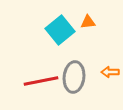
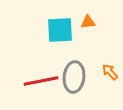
cyan square: rotated 36 degrees clockwise
orange arrow: rotated 48 degrees clockwise
